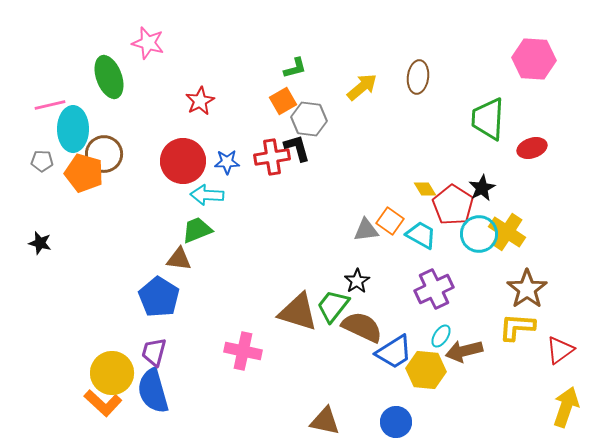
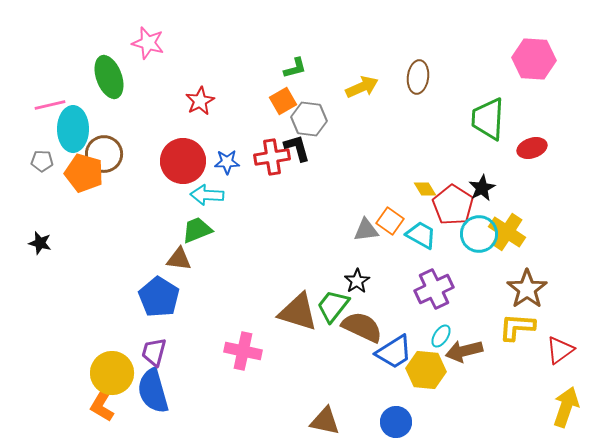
yellow arrow at (362, 87): rotated 16 degrees clockwise
orange L-shape at (103, 403): rotated 78 degrees clockwise
